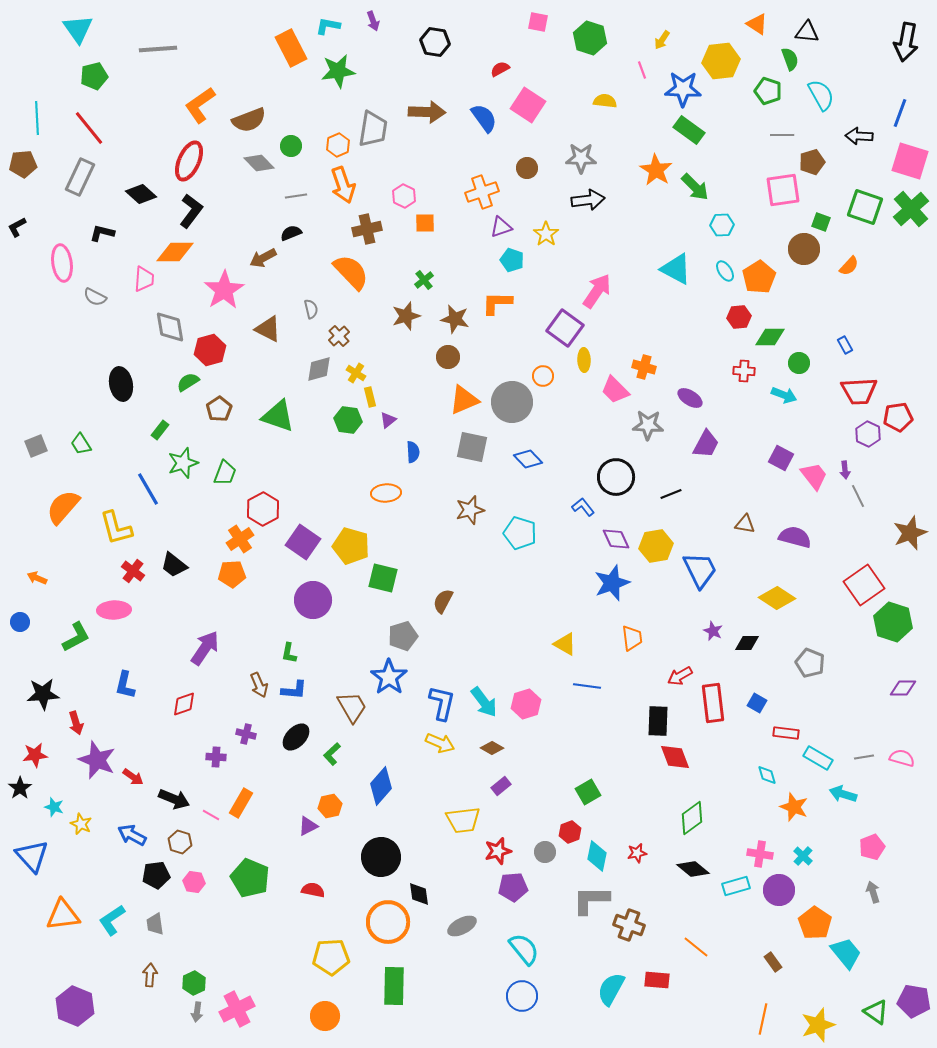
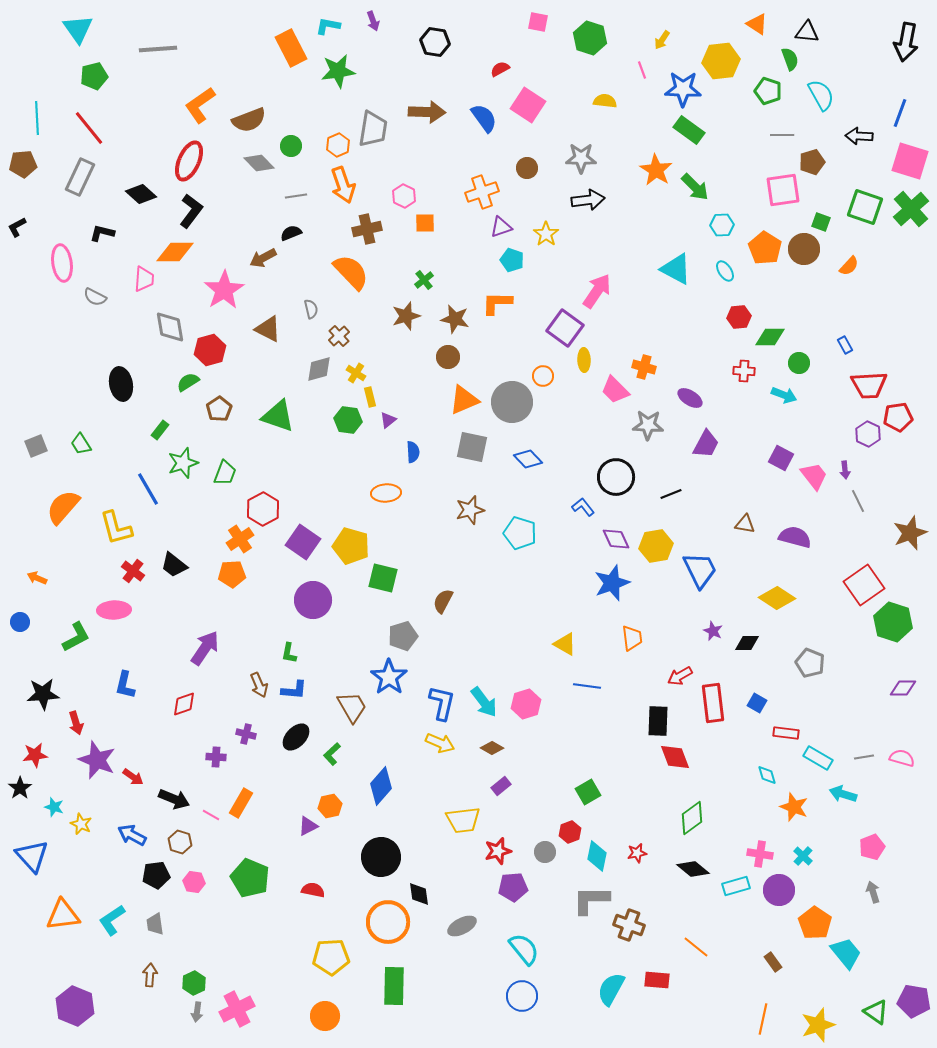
orange pentagon at (759, 277): moved 6 px right, 29 px up; rotated 8 degrees counterclockwise
red trapezoid at (859, 391): moved 10 px right, 6 px up
gray line at (858, 496): moved 5 px down
